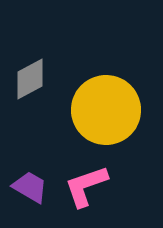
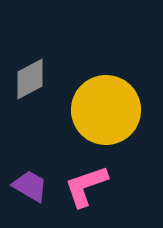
purple trapezoid: moved 1 px up
